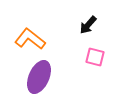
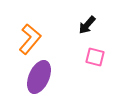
black arrow: moved 1 px left
orange L-shape: rotated 92 degrees clockwise
